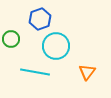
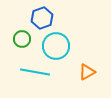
blue hexagon: moved 2 px right, 1 px up
green circle: moved 11 px right
orange triangle: rotated 24 degrees clockwise
